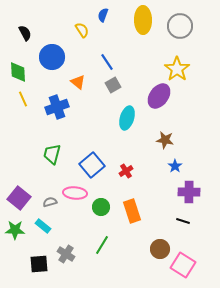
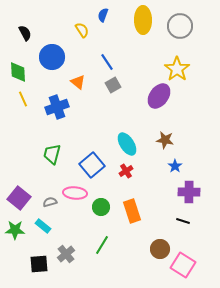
cyan ellipse: moved 26 px down; rotated 50 degrees counterclockwise
gray cross: rotated 18 degrees clockwise
